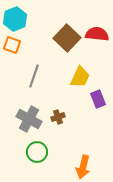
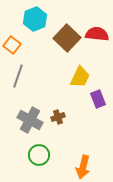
cyan hexagon: moved 20 px right
orange square: rotated 18 degrees clockwise
gray line: moved 16 px left
gray cross: moved 1 px right, 1 px down
green circle: moved 2 px right, 3 px down
